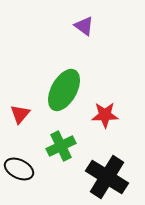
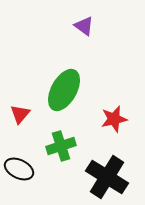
red star: moved 9 px right, 4 px down; rotated 12 degrees counterclockwise
green cross: rotated 8 degrees clockwise
